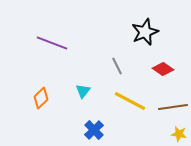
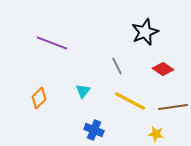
orange diamond: moved 2 px left
blue cross: rotated 24 degrees counterclockwise
yellow star: moved 23 px left
